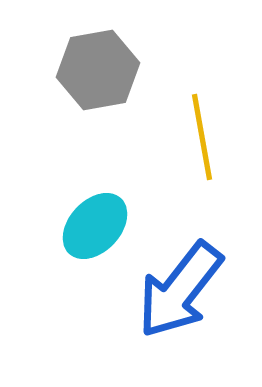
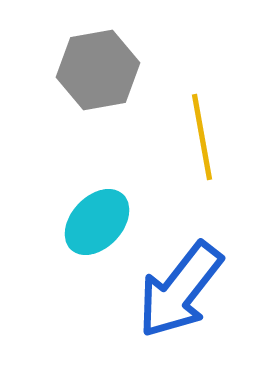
cyan ellipse: moved 2 px right, 4 px up
